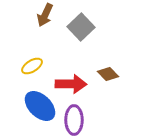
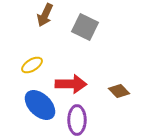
gray square: moved 4 px right; rotated 20 degrees counterclockwise
yellow ellipse: moved 1 px up
brown diamond: moved 11 px right, 17 px down
blue ellipse: moved 1 px up
purple ellipse: moved 3 px right
